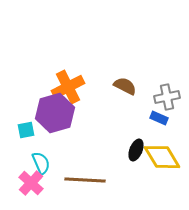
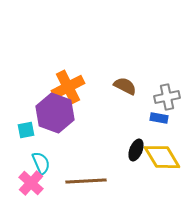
purple hexagon: rotated 24 degrees counterclockwise
blue rectangle: rotated 12 degrees counterclockwise
brown line: moved 1 px right, 1 px down; rotated 6 degrees counterclockwise
